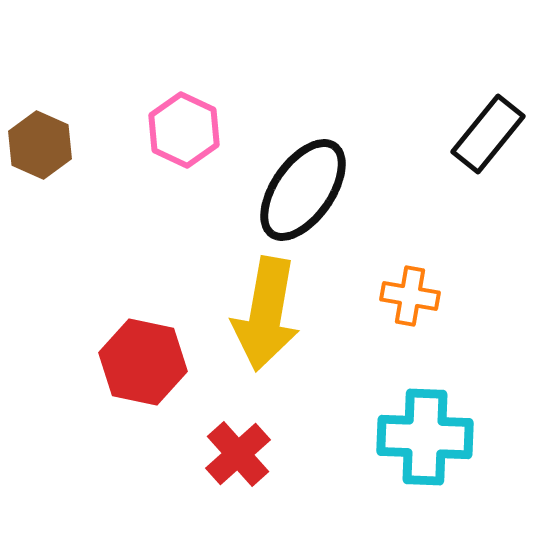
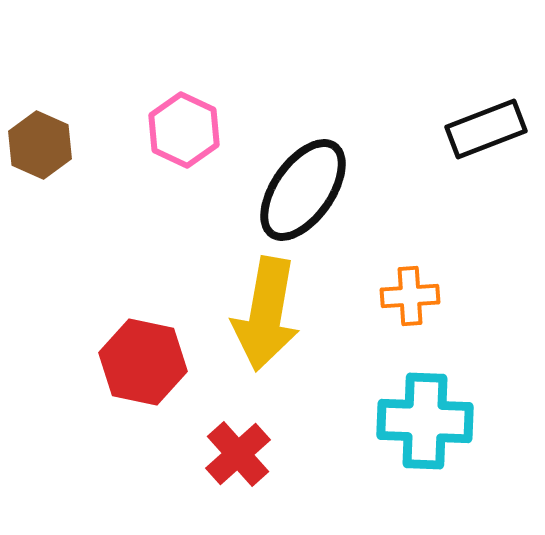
black rectangle: moved 2 px left, 5 px up; rotated 30 degrees clockwise
orange cross: rotated 14 degrees counterclockwise
cyan cross: moved 16 px up
